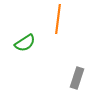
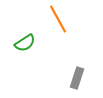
orange line: rotated 36 degrees counterclockwise
